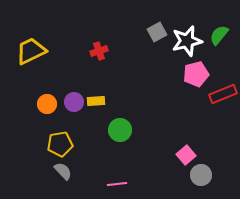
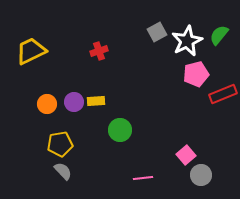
white star: rotated 12 degrees counterclockwise
pink line: moved 26 px right, 6 px up
